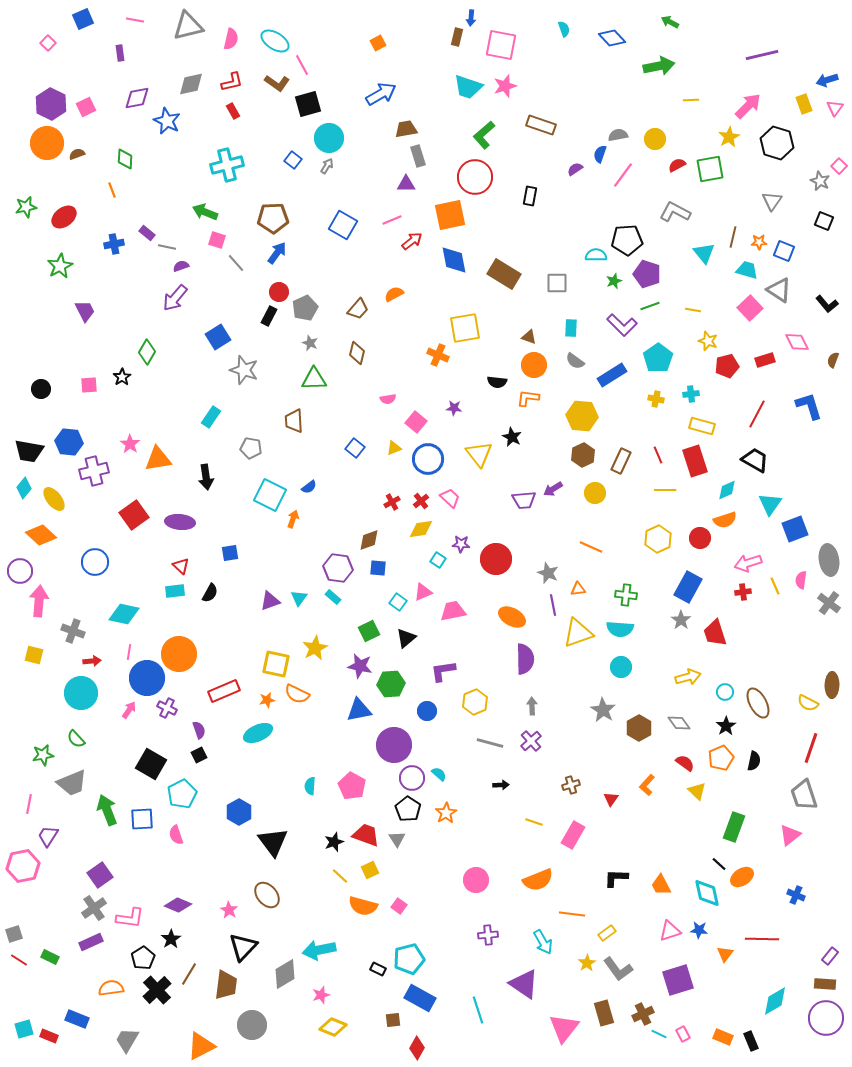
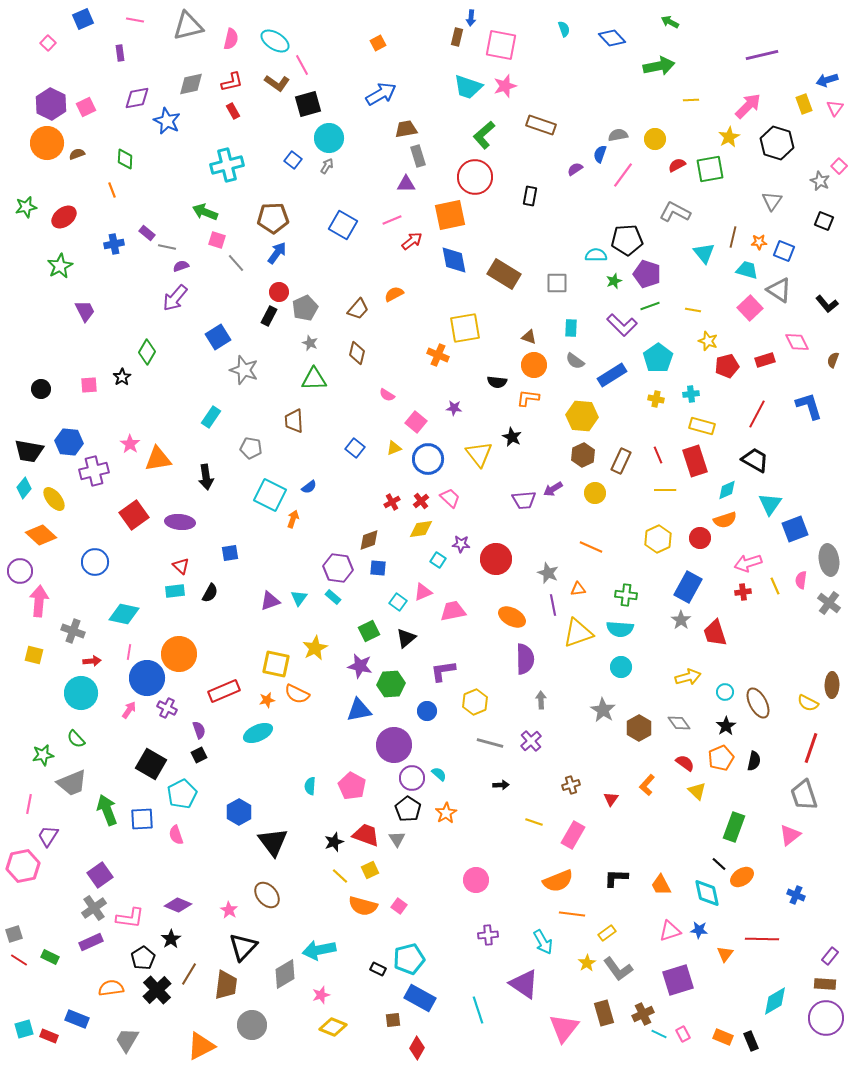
pink semicircle at (388, 399): moved 1 px left, 4 px up; rotated 42 degrees clockwise
gray arrow at (532, 706): moved 9 px right, 6 px up
orange semicircle at (538, 880): moved 20 px right, 1 px down
